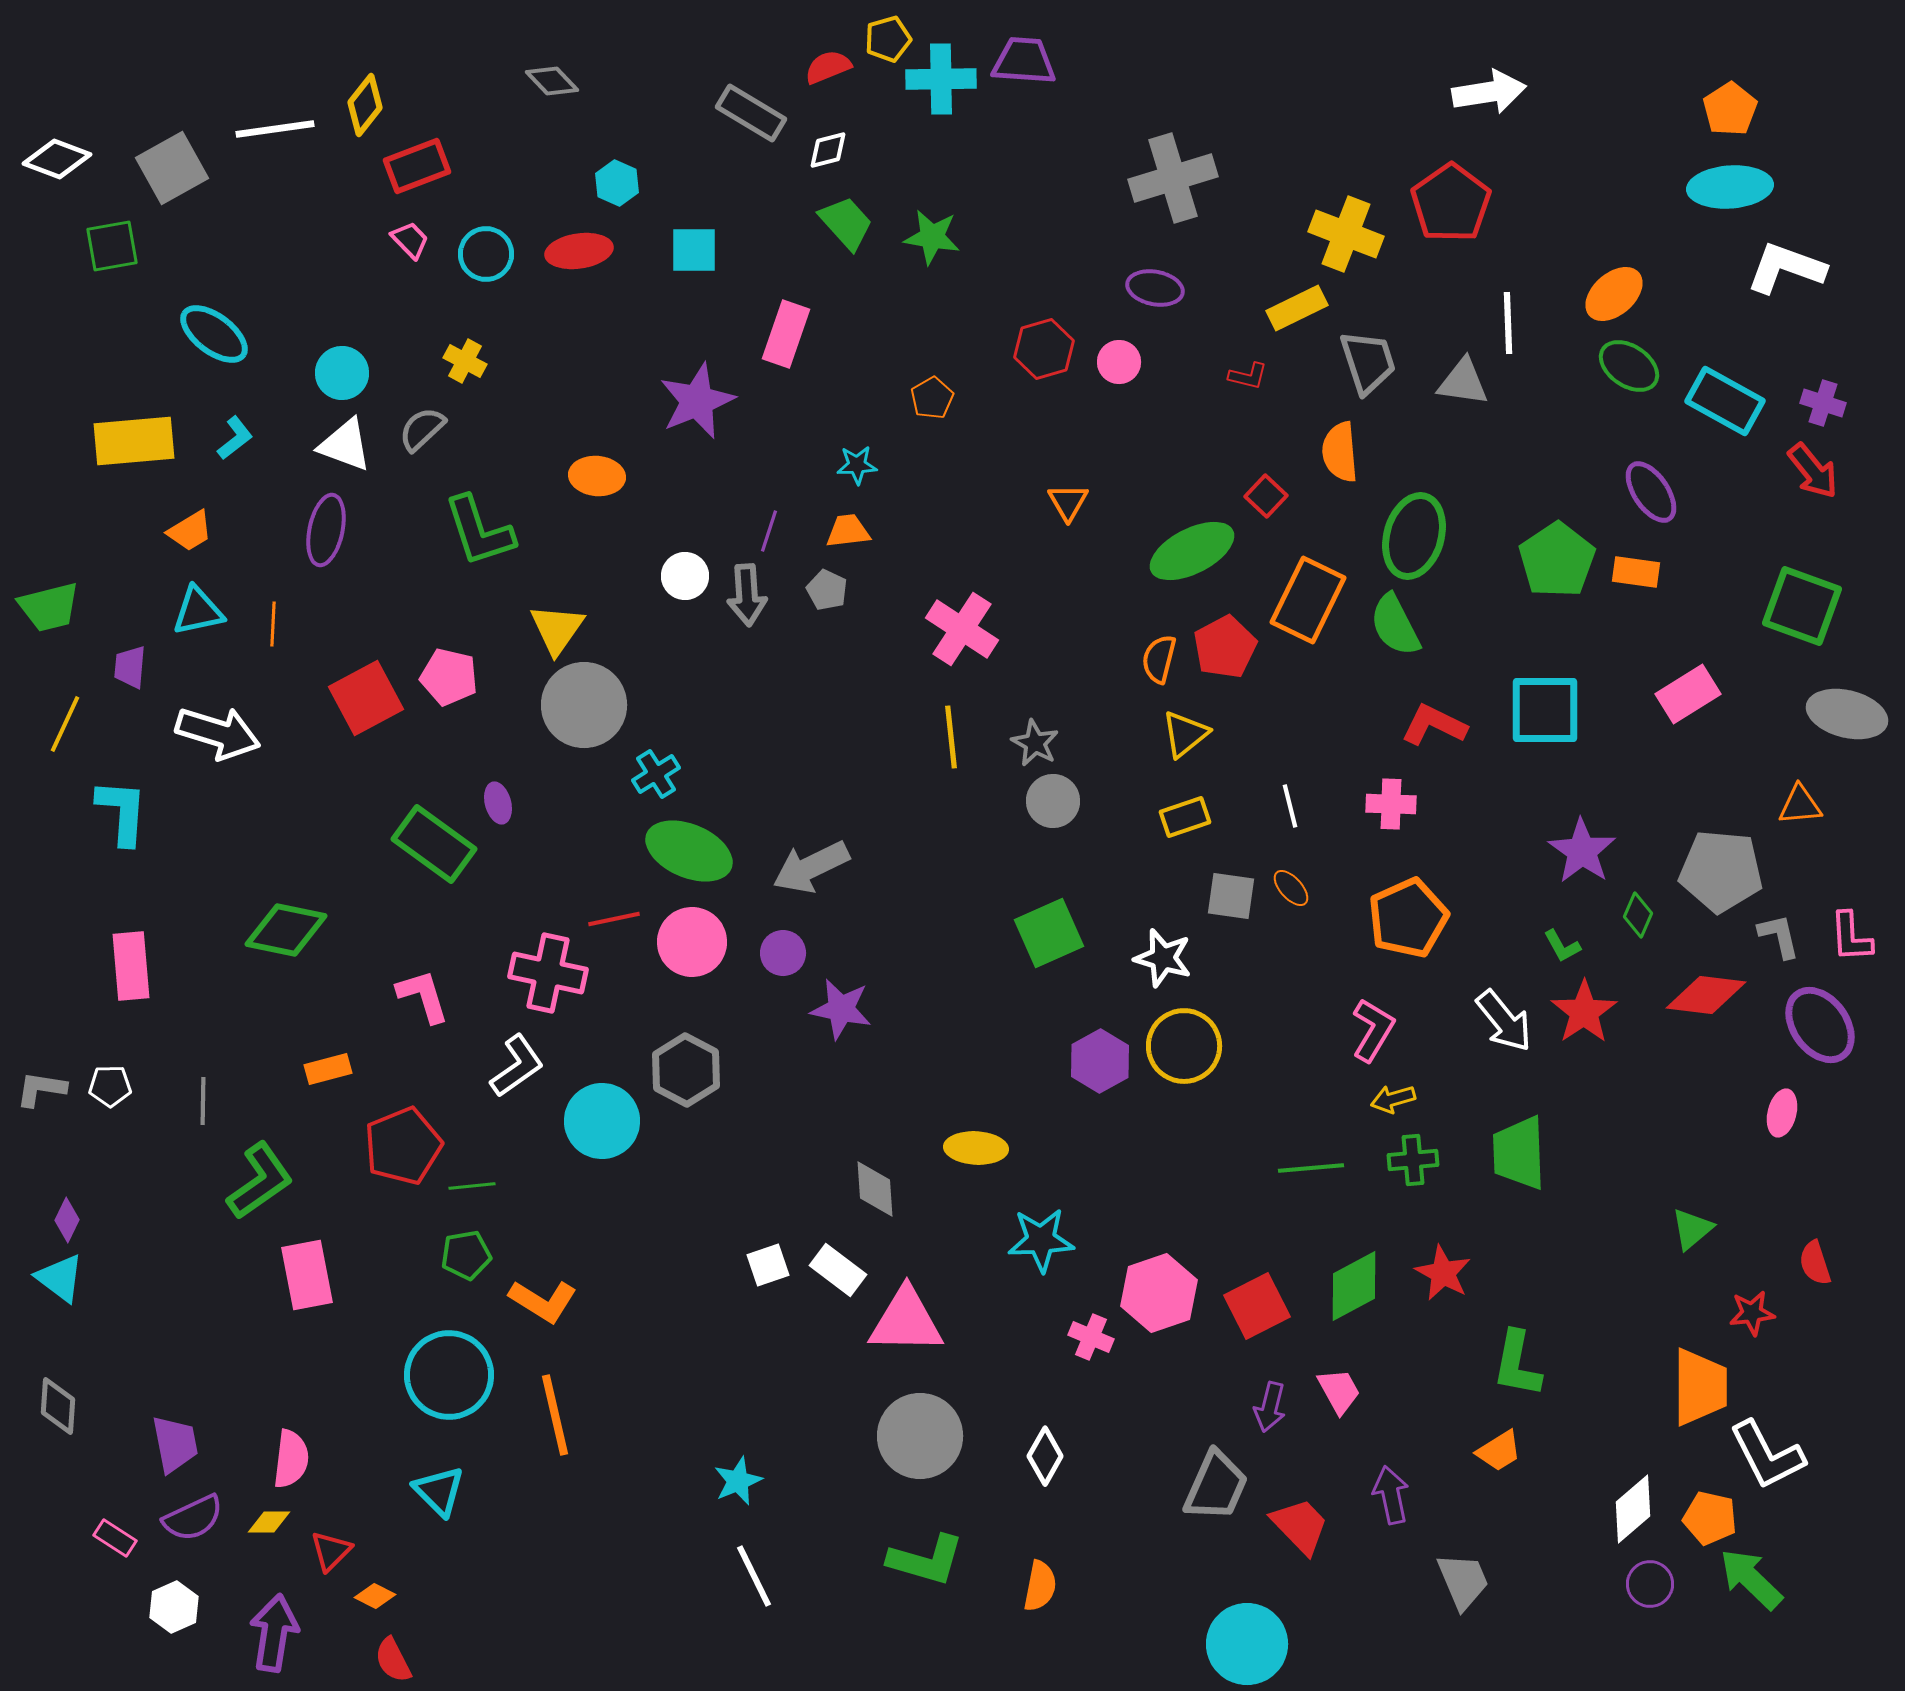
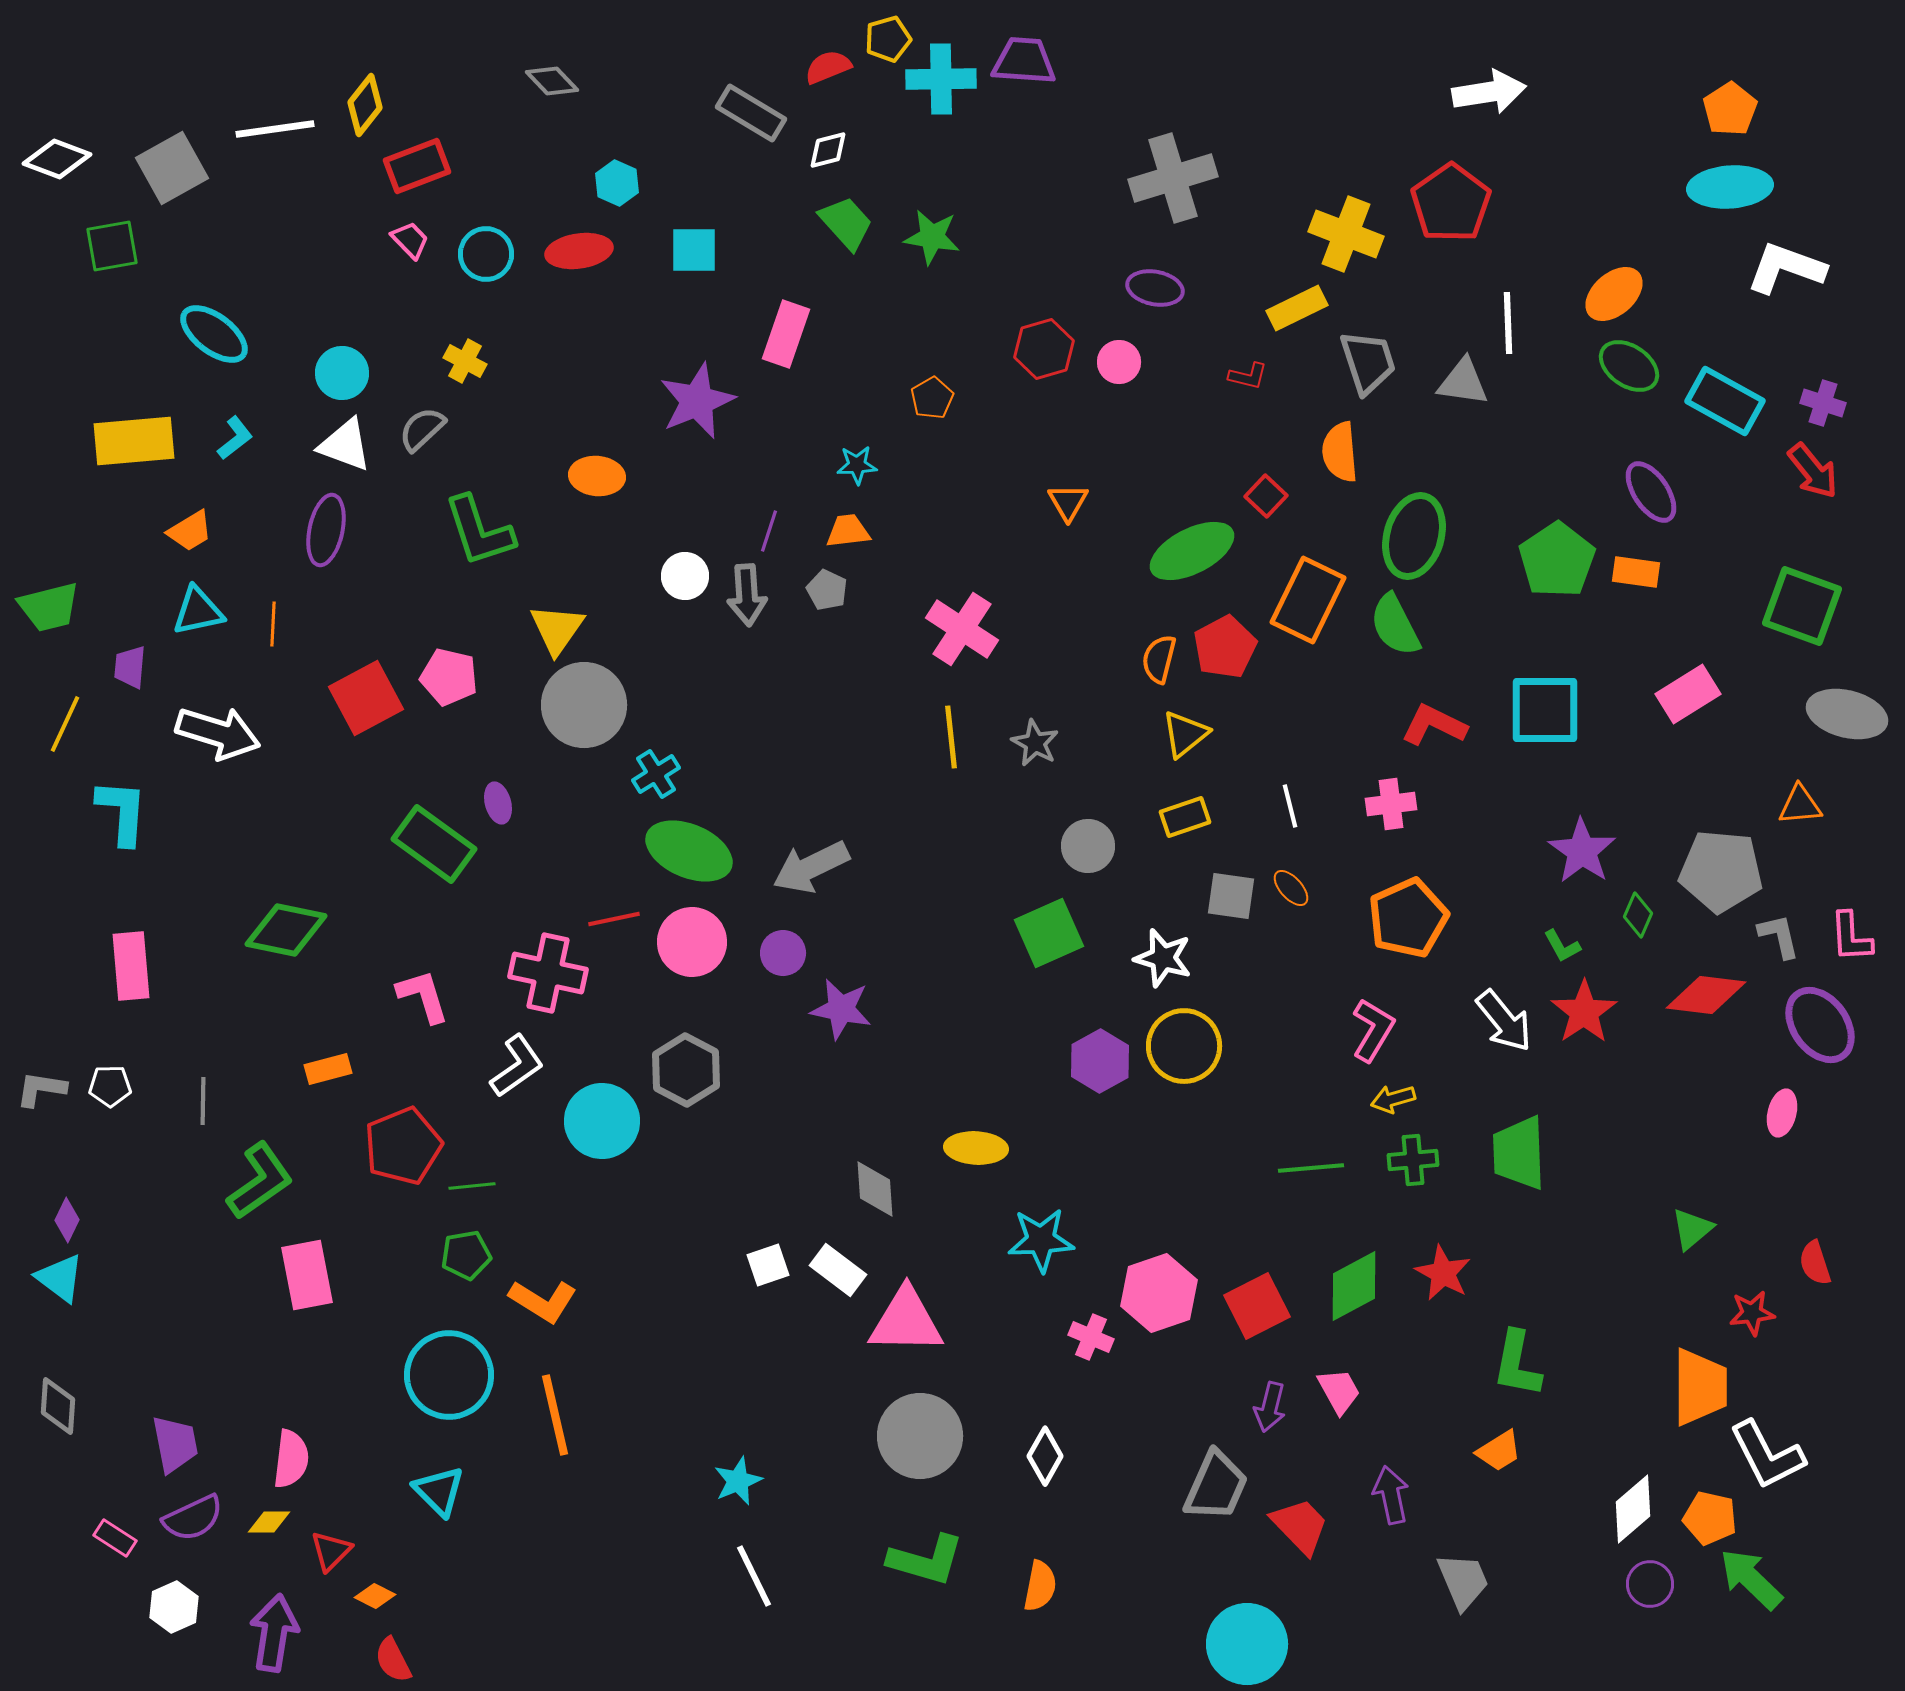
gray circle at (1053, 801): moved 35 px right, 45 px down
pink cross at (1391, 804): rotated 9 degrees counterclockwise
